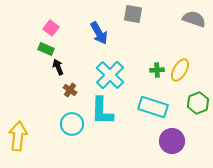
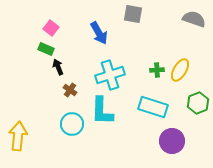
cyan cross: rotated 28 degrees clockwise
